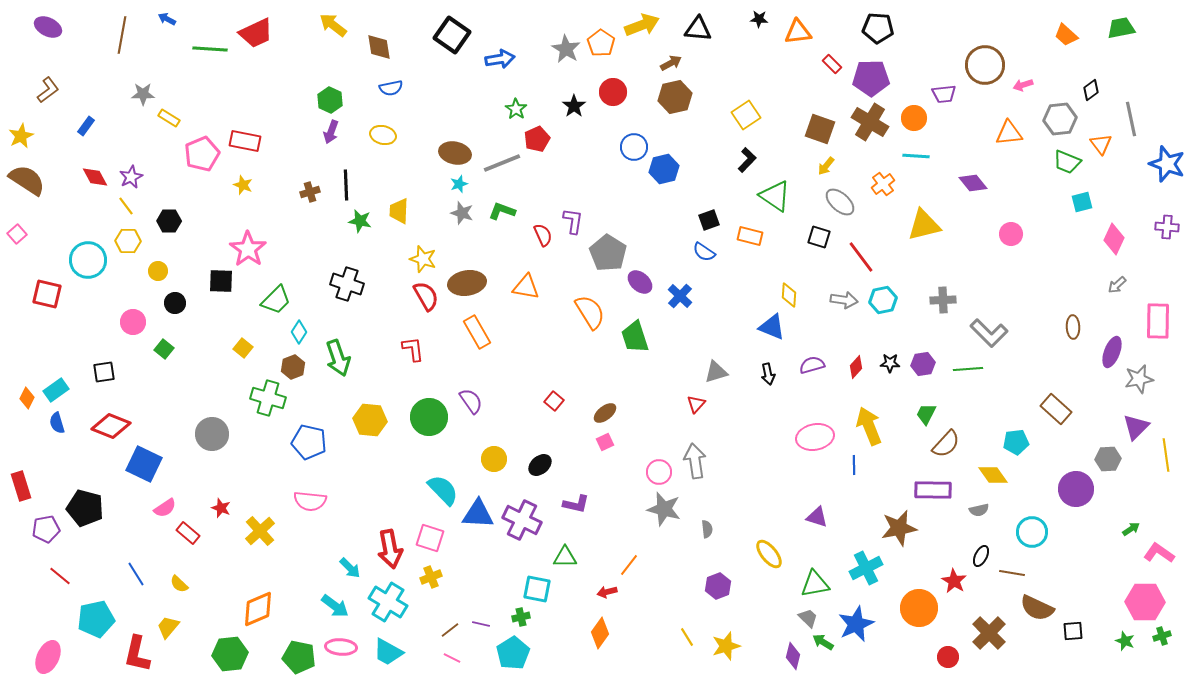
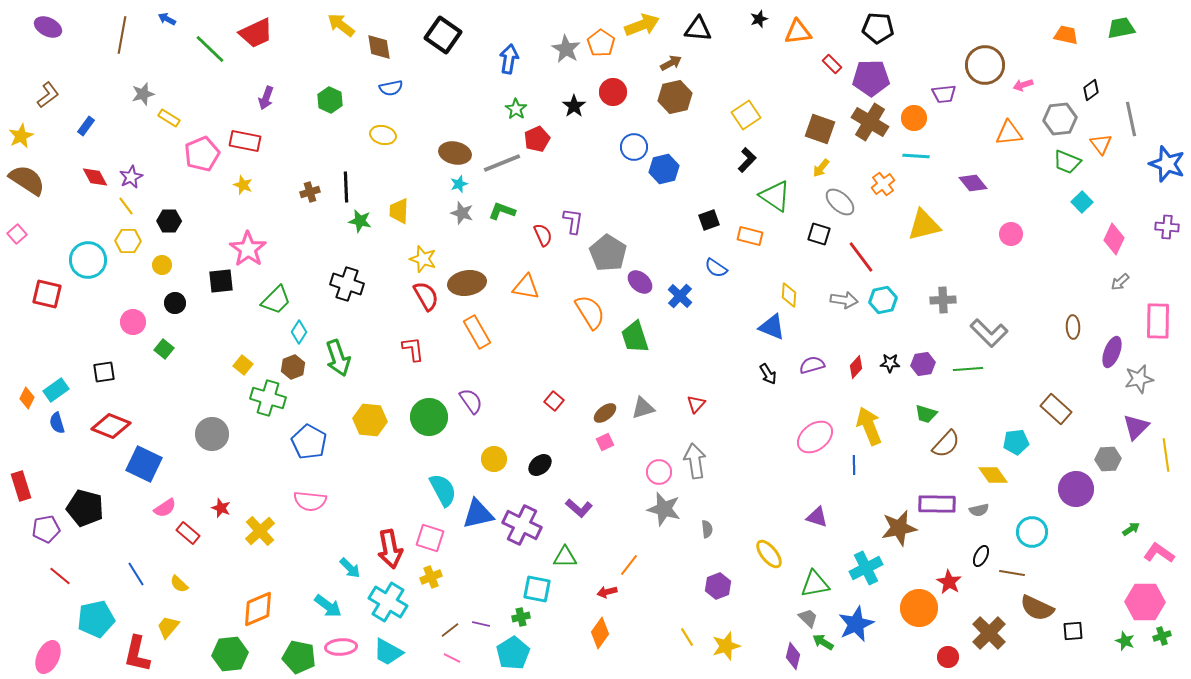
black star at (759, 19): rotated 24 degrees counterclockwise
yellow arrow at (333, 25): moved 8 px right
black square at (452, 35): moved 9 px left
orange trapezoid at (1066, 35): rotated 150 degrees clockwise
green line at (210, 49): rotated 40 degrees clockwise
blue arrow at (500, 59): moved 9 px right; rotated 72 degrees counterclockwise
brown L-shape at (48, 90): moved 5 px down
gray star at (143, 94): rotated 15 degrees counterclockwise
purple arrow at (331, 132): moved 65 px left, 34 px up
yellow arrow at (826, 166): moved 5 px left, 2 px down
black line at (346, 185): moved 2 px down
cyan square at (1082, 202): rotated 30 degrees counterclockwise
black square at (819, 237): moved 3 px up
blue semicircle at (704, 252): moved 12 px right, 16 px down
yellow circle at (158, 271): moved 4 px right, 6 px up
black square at (221, 281): rotated 8 degrees counterclockwise
gray arrow at (1117, 285): moved 3 px right, 3 px up
yellow square at (243, 348): moved 17 px down
gray triangle at (716, 372): moved 73 px left, 36 px down
black arrow at (768, 374): rotated 20 degrees counterclockwise
green trapezoid at (926, 414): rotated 100 degrees counterclockwise
pink ellipse at (815, 437): rotated 27 degrees counterclockwise
blue pentagon at (309, 442): rotated 16 degrees clockwise
cyan semicircle at (443, 490): rotated 16 degrees clockwise
purple rectangle at (933, 490): moved 4 px right, 14 px down
purple L-shape at (576, 504): moved 3 px right, 4 px down; rotated 28 degrees clockwise
blue triangle at (478, 514): rotated 16 degrees counterclockwise
purple cross at (522, 520): moved 5 px down
red star at (954, 581): moved 5 px left, 1 px down
cyan arrow at (335, 606): moved 7 px left
pink ellipse at (341, 647): rotated 8 degrees counterclockwise
